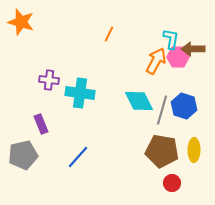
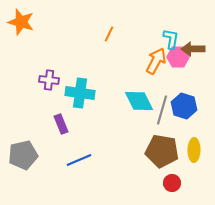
purple rectangle: moved 20 px right
blue line: moved 1 px right, 3 px down; rotated 25 degrees clockwise
